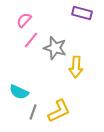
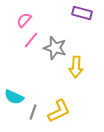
cyan semicircle: moved 5 px left, 5 px down
